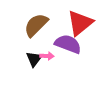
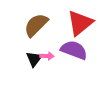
purple semicircle: moved 6 px right, 6 px down
